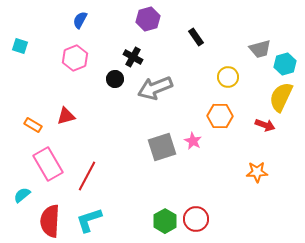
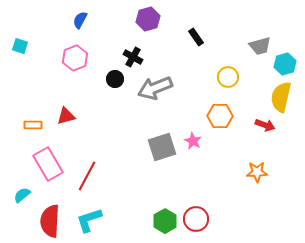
gray trapezoid: moved 3 px up
yellow semicircle: rotated 12 degrees counterclockwise
orange rectangle: rotated 30 degrees counterclockwise
